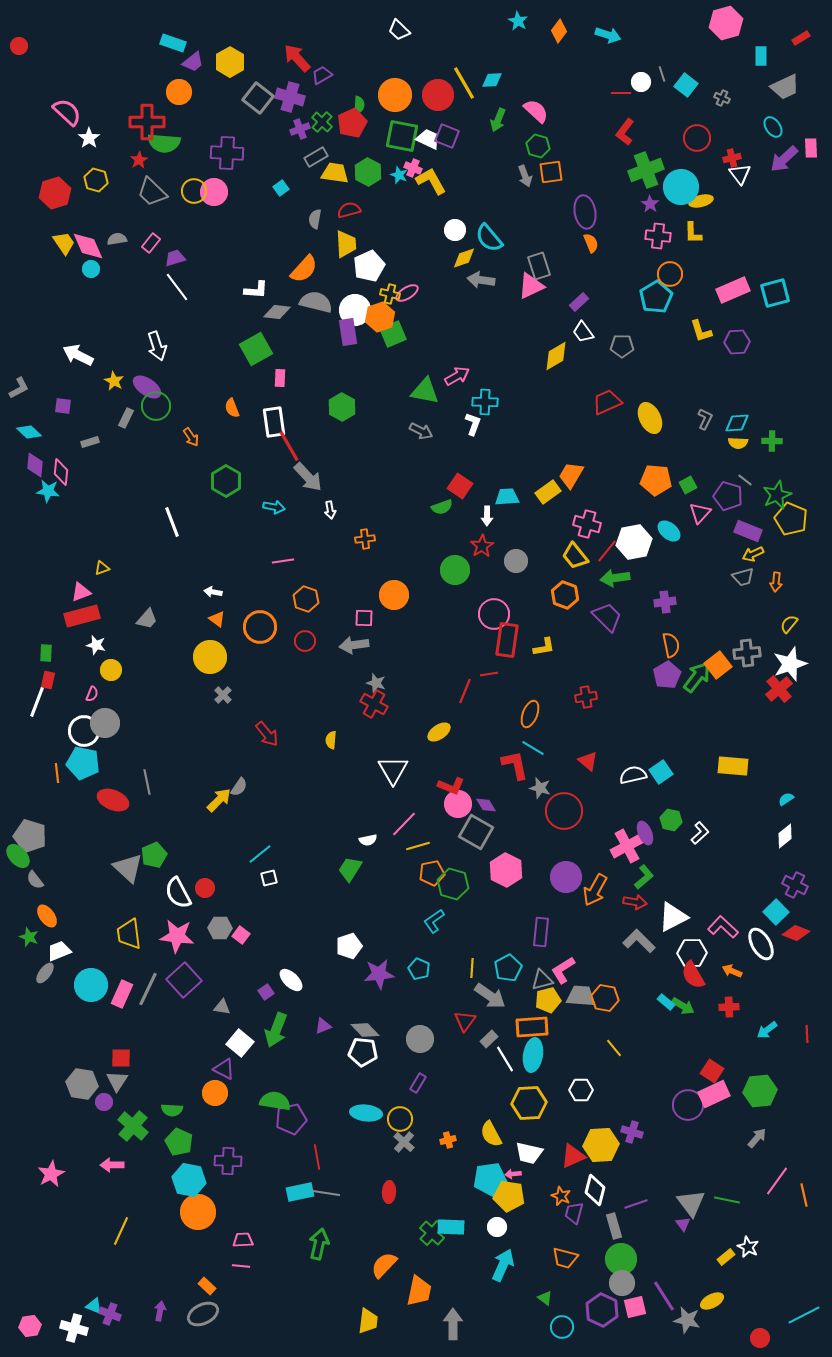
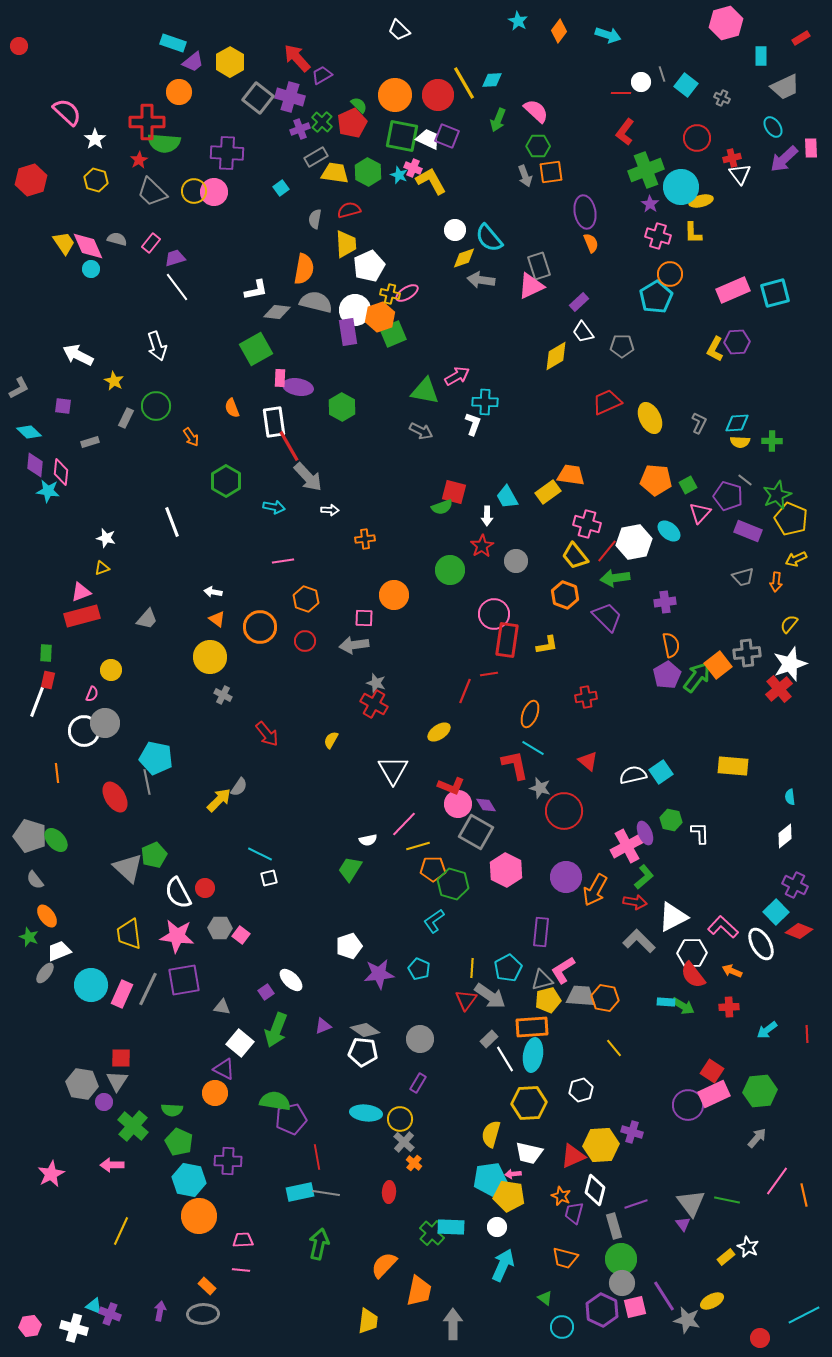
green semicircle at (359, 105): rotated 48 degrees counterclockwise
white star at (89, 138): moved 6 px right, 1 px down
green hexagon at (538, 146): rotated 15 degrees counterclockwise
red hexagon at (55, 193): moved 24 px left, 13 px up
pink cross at (658, 236): rotated 10 degrees clockwise
gray semicircle at (117, 239): rotated 24 degrees clockwise
orange semicircle at (304, 269): rotated 32 degrees counterclockwise
white L-shape at (256, 290): rotated 15 degrees counterclockwise
yellow L-shape at (701, 331): moved 14 px right, 18 px down; rotated 45 degrees clockwise
purple ellipse at (147, 387): moved 151 px right; rotated 24 degrees counterclockwise
gray L-shape at (705, 419): moved 6 px left, 4 px down
yellow semicircle at (738, 443): moved 2 px right, 1 px up
orange trapezoid at (571, 475): rotated 68 degrees clockwise
red square at (460, 486): moved 6 px left, 6 px down; rotated 20 degrees counterclockwise
cyan trapezoid at (507, 497): rotated 115 degrees counterclockwise
white arrow at (330, 510): rotated 78 degrees counterclockwise
yellow arrow at (753, 554): moved 43 px right, 5 px down
green circle at (455, 570): moved 5 px left
white star at (96, 645): moved 10 px right, 107 px up
yellow L-shape at (544, 647): moved 3 px right, 2 px up
gray cross at (223, 695): rotated 18 degrees counterclockwise
yellow semicircle at (331, 740): rotated 24 degrees clockwise
cyan pentagon at (83, 763): moved 73 px right, 5 px up
cyan semicircle at (786, 799): moved 4 px right, 2 px up; rotated 63 degrees counterclockwise
red ellipse at (113, 800): moved 2 px right, 3 px up; rotated 36 degrees clockwise
white L-shape at (700, 833): rotated 50 degrees counterclockwise
cyan line at (260, 854): rotated 65 degrees clockwise
green ellipse at (18, 856): moved 38 px right, 16 px up
orange pentagon at (432, 873): moved 1 px right, 4 px up; rotated 10 degrees clockwise
red diamond at (796, 933): moved 3 px right, 2 px up
red semicircle at (693, 975): rotated 8 degrees counterclockwise
purple square at (184, 980): rotated 32 degrees clockwise
cyan rectangle at (666, 1002): rotated 36 degrees counterclockwise
red triangle at (465, 1021): moved 1 px right, 21 px up
gray diamond at (365, 1030): rotated 12 degrees counterclockwise
white hexagon at (581, 1090): rotated 15 degrees counterclockwise
yellow semicircle at (491, 1134): rotated 44 degrees clockwise
orange cross at (448, 1140): moved 34 px left, 23 px down; rotated 35 degrees counterclockwise
orange circle at (198, 1212): moved 1 px right, 4 px down
pink line at (241, 1266): moved 4 px down
gray ellipse at (203, 1314): rotated 24 degrees clockwise
